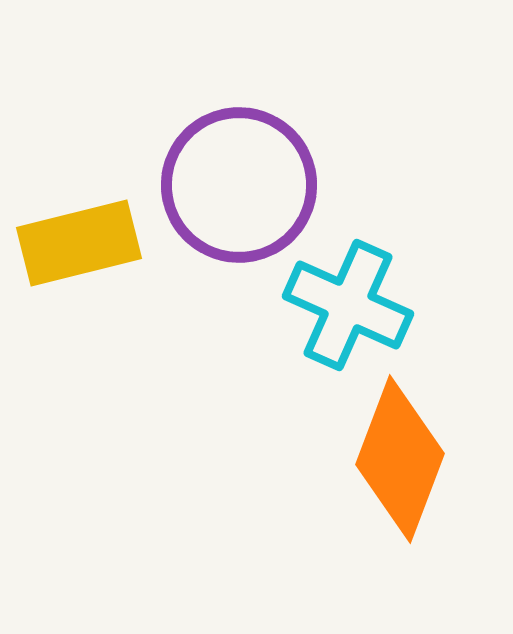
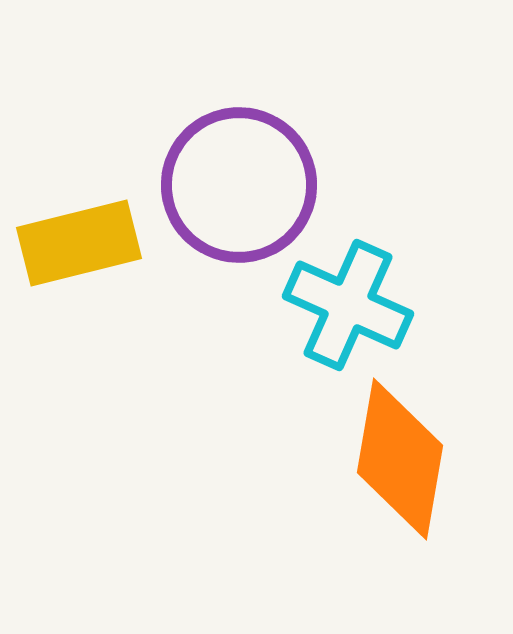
orange diamond: rotated 11 degrees counterclockwise
